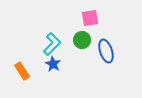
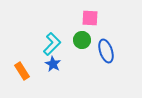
pink square: rotated 12 degrees clockwise
